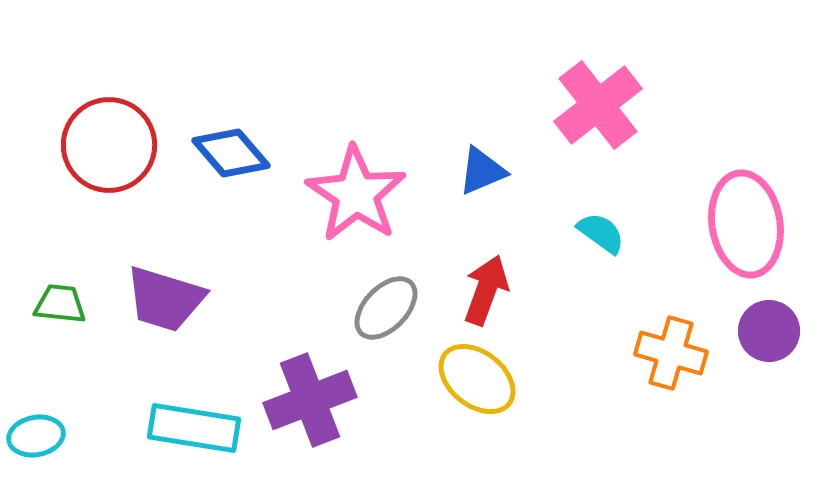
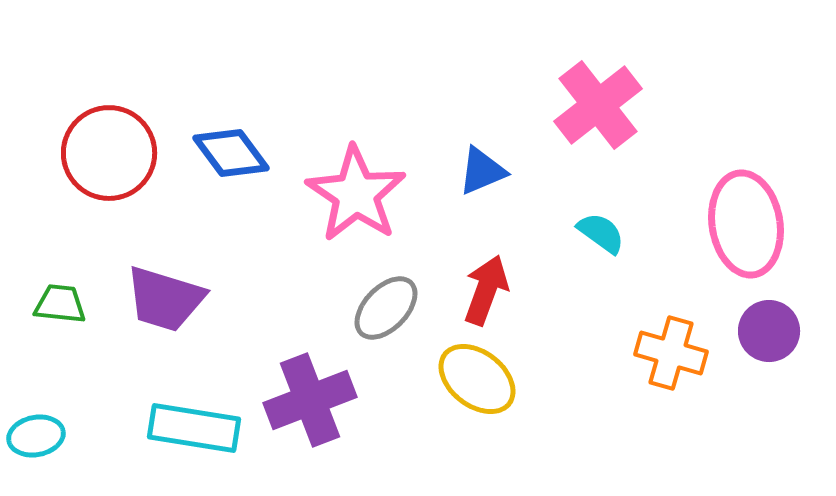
red circle: moved 8 px down
blue diamond: rotated 4 degrees clockwise
